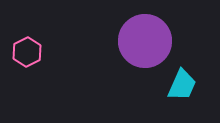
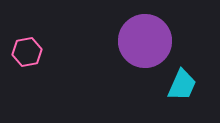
pink hexagon: rotated 16 degrees clockwise
